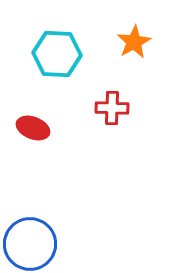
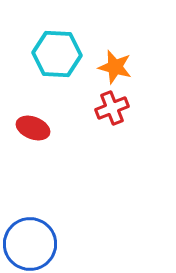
orange star: moved 19 px left, 25 px down; rotated 28 degrees counterclockwise
red cross: rotated 24 degrees counterclockwise
